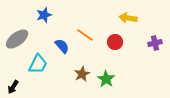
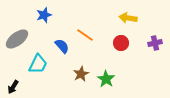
red circle: moved 6 px right, 1 px down
brown star: moved 1 px left
